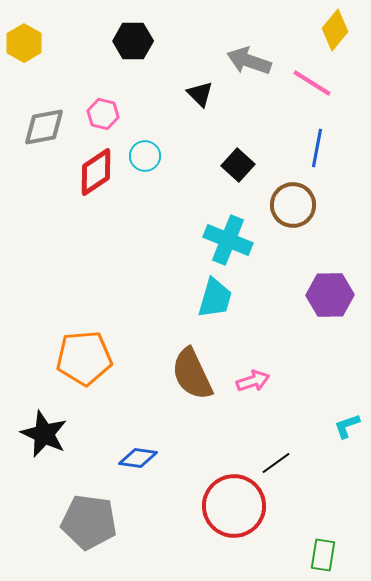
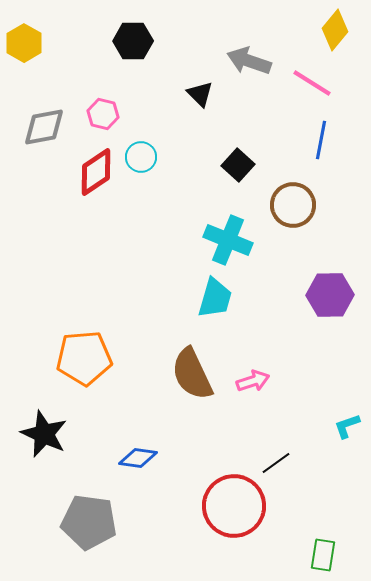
blue line: moved 4 px right, 8 px up
cyan circle: moved 4 px left, 1 px down
